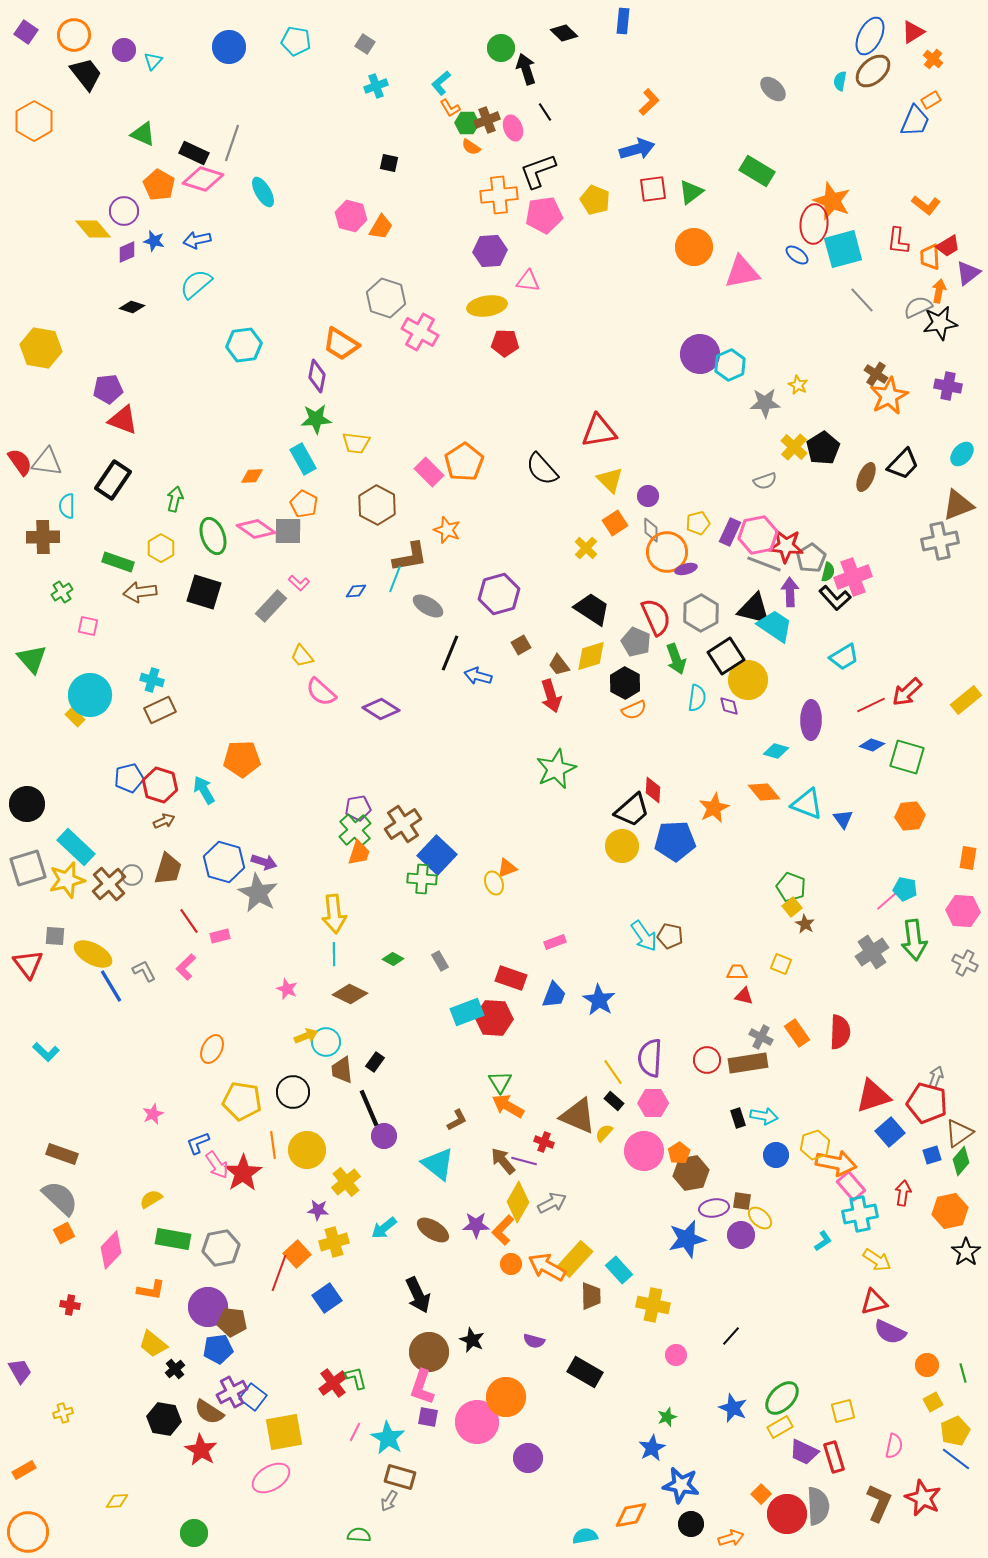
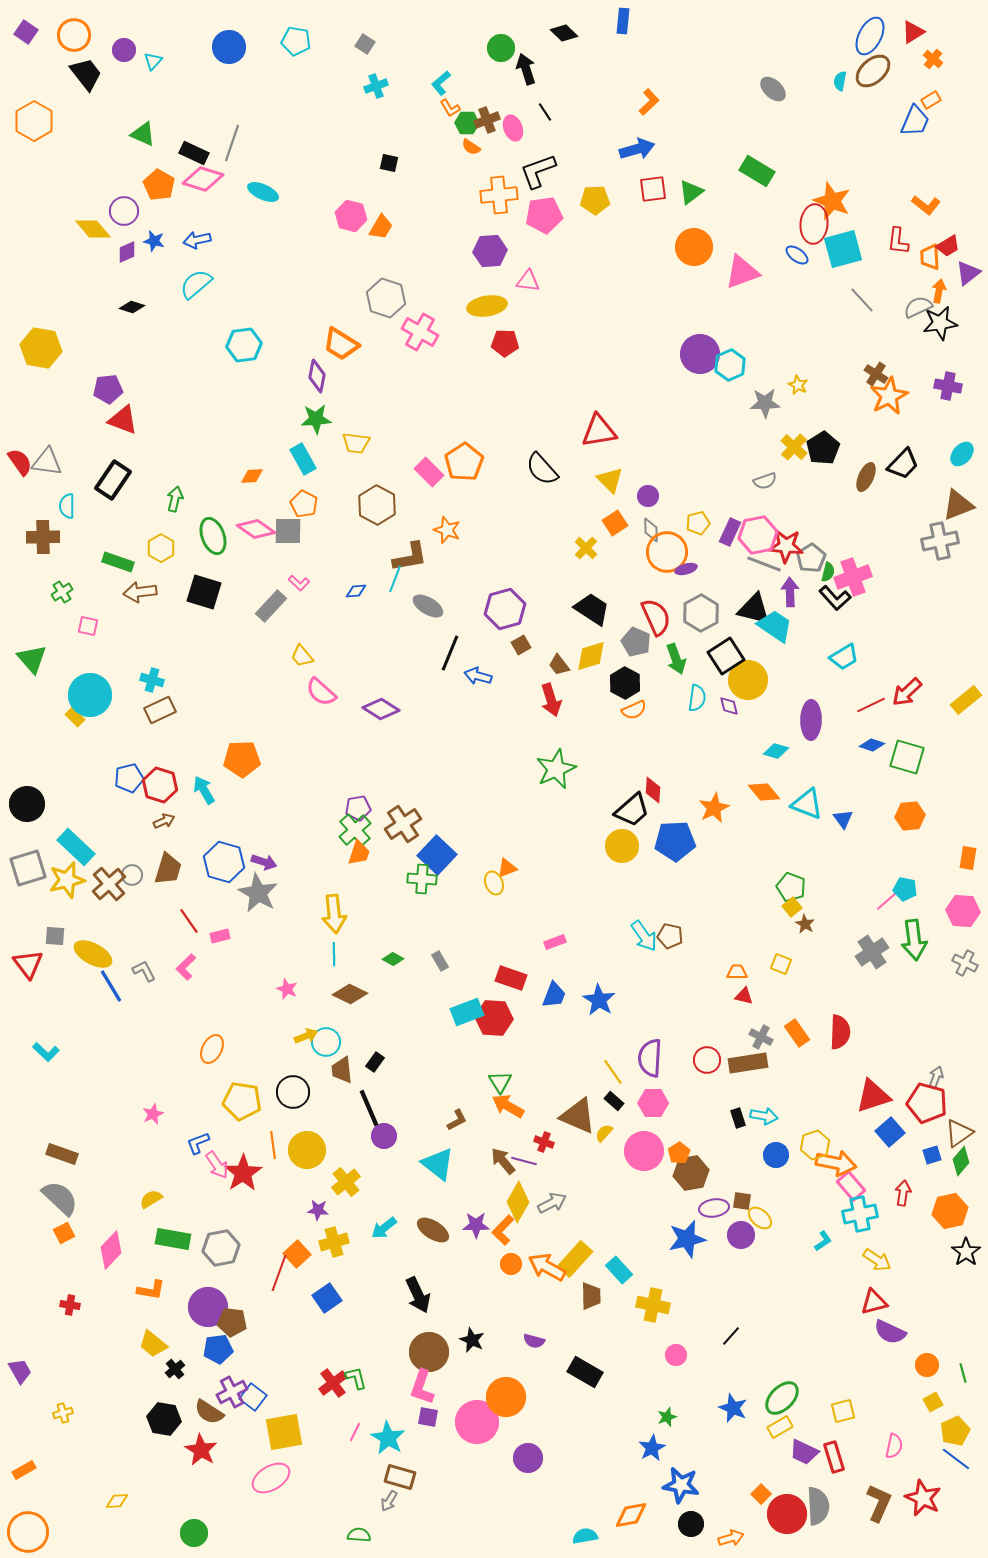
cyan ellipse at (263, 192): rotated 36 degrees counterclockwise
yellow pentagon at (595, 200): rotated 24 degrees counterclockwise
pink triangle at (742, 272): rotated 9 degrees counterclockwise
purple hexagon at (499, 594): moved 6 px right, 15 px down
red arrow at (551, 696): moved 4 px down
